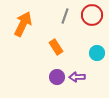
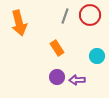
red circle: moved 2 px left
orange arrow: moved 4 px left, 1 px up; rotated 140 degrees clockwise
orange rectangle: moved 1 px right, 1 px down
cyan circle: moved 3 px down
purple arrow: moved 3 px down
